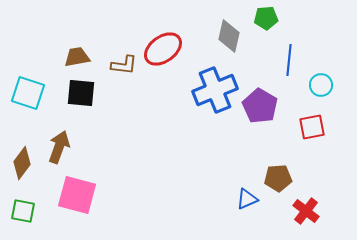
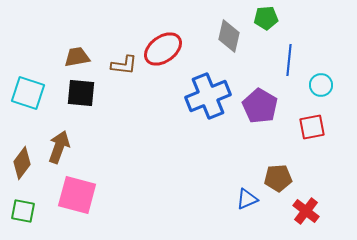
blue cross: moved 7 px left, 6 px down
